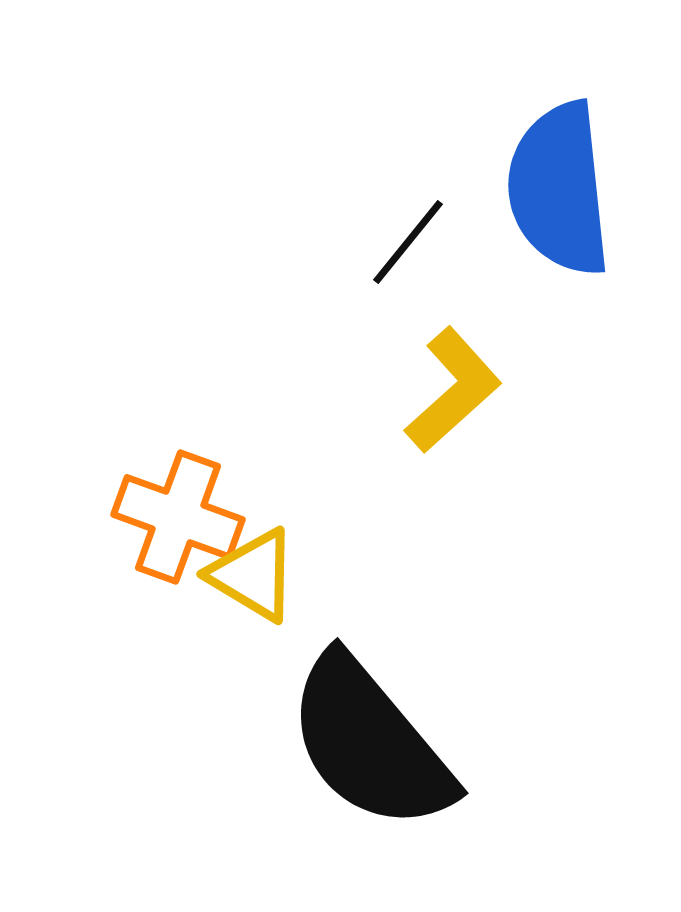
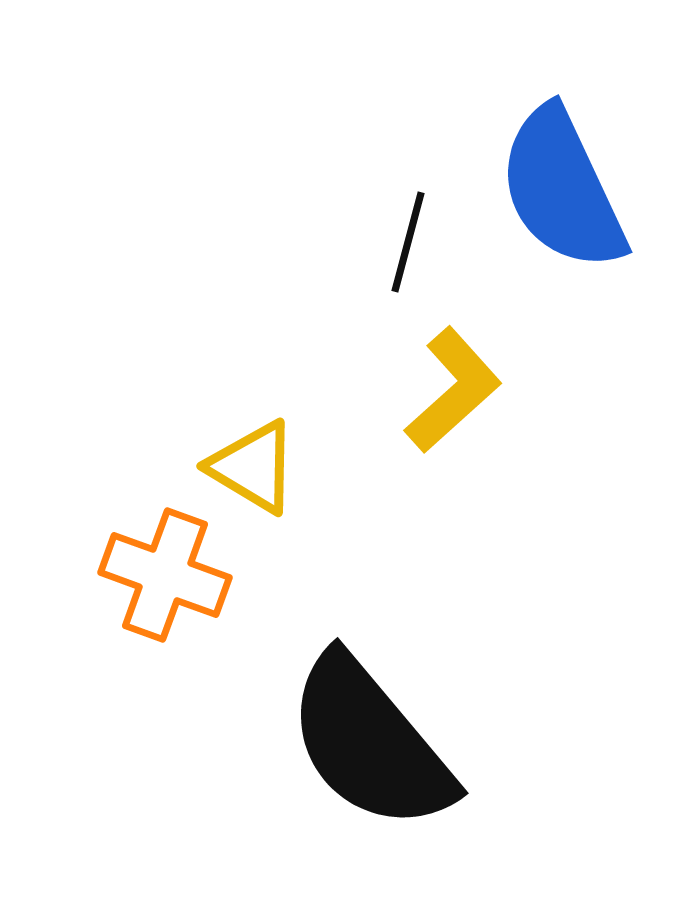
blue semicircle: moved 3 px right; rotated 19 degrees counterclockwise
black line: rotated 24 degrees counterclockwise
orange cross: moved 13 px left, 58 px down
yellow triangle: moved 108 px up
